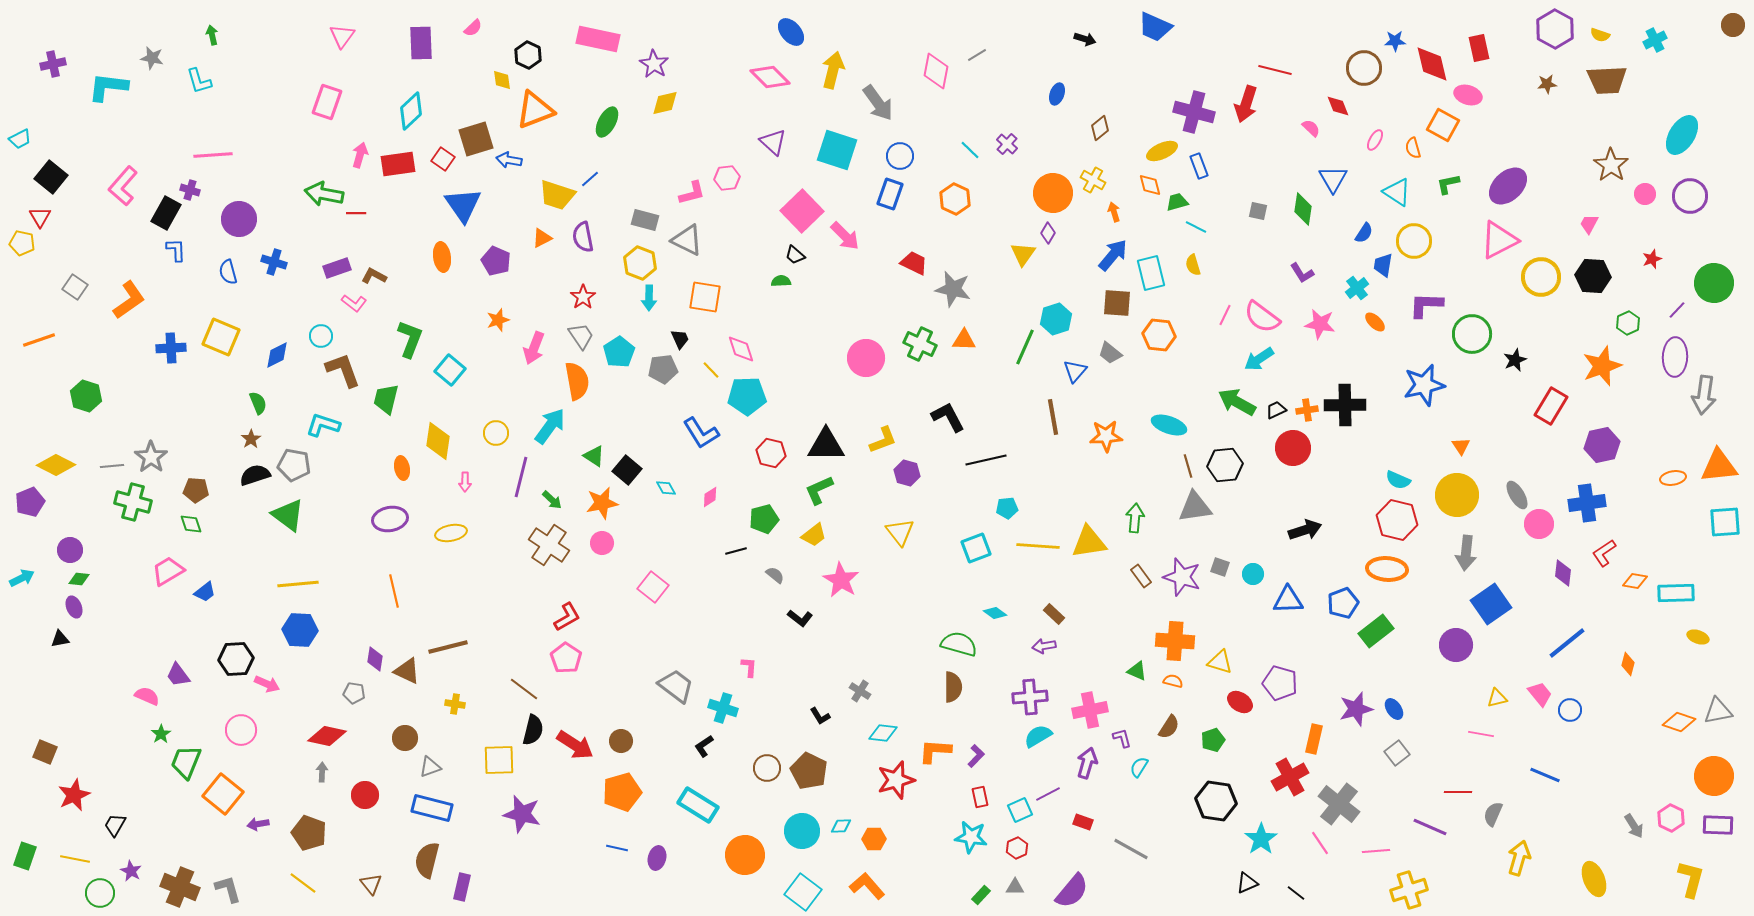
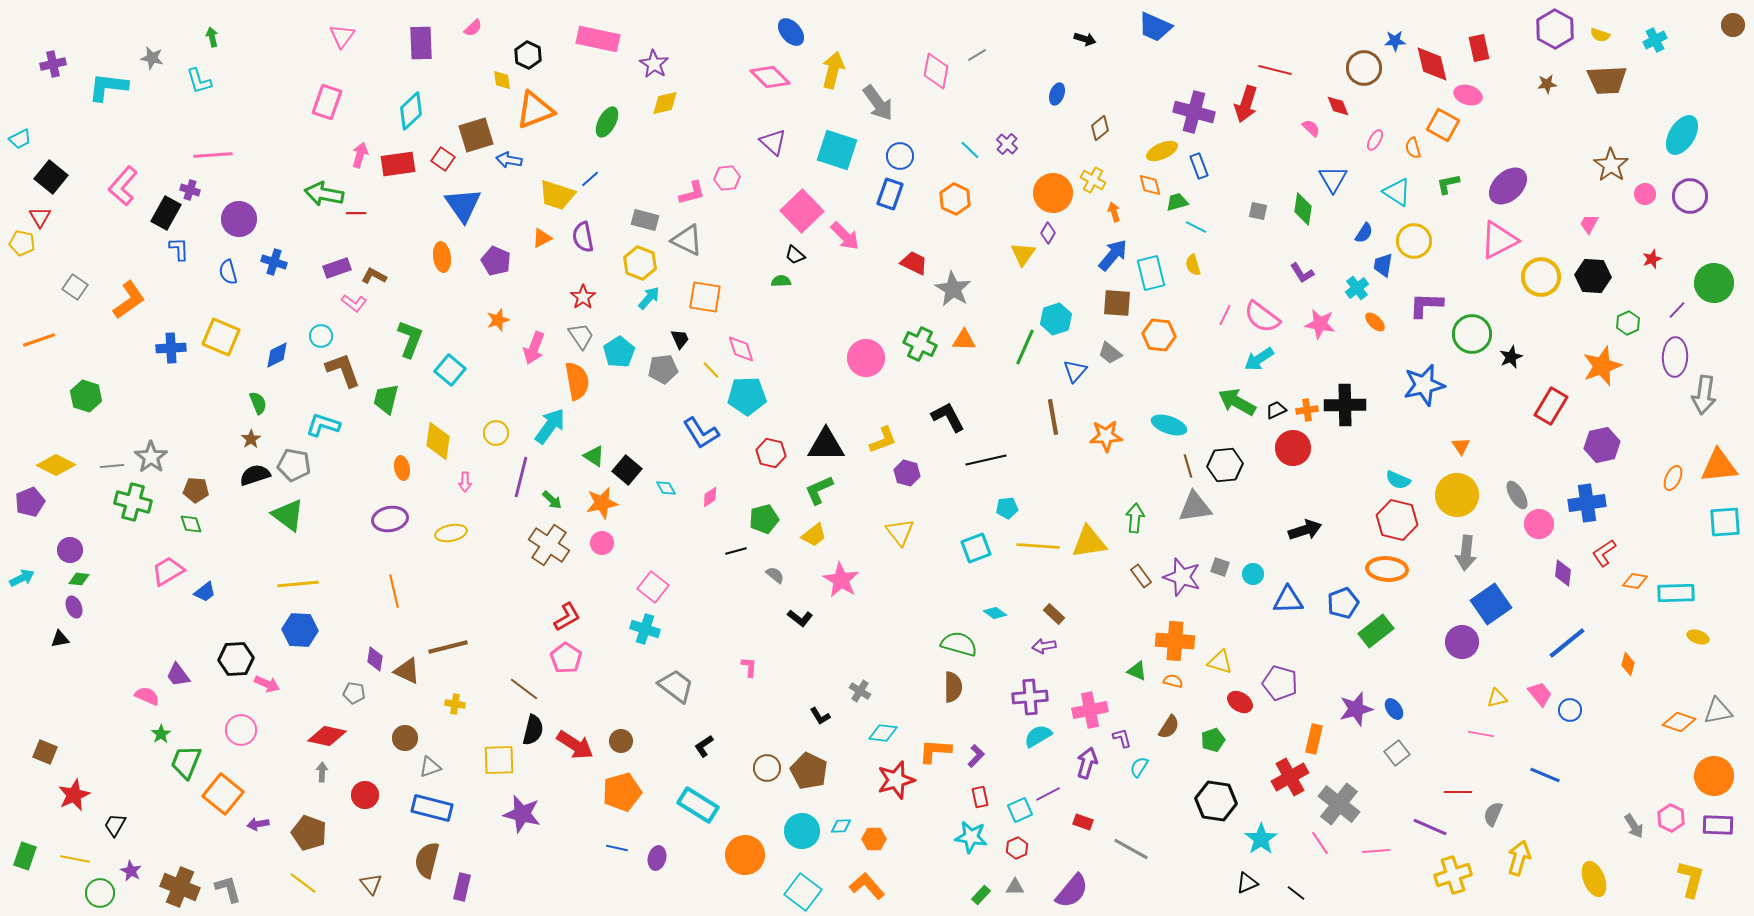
green arrow at (212, 35): moved 2 px down
brown square at (476, 139): moved 4 px up
blue L-shape at (176, 250): moved 3 px right, 1 px up
gray star at (953, 289): rotated 18 degrees clockwise
cyan arrow at (649, 298): rotated 140 degrees counterclockwise
black star at (1515, 360): moved 4 px left, 3 px up
orange ellipse at (1673, 478): rotated 55 degrees counterclockwise
purple circle at (1456, 645): moved 6 px right, 3 px up
cyan cross at (723, 708): moved 78 px left, 79 px up
yellow cross at (1409, 890): moved 44 px right, 15 px up
